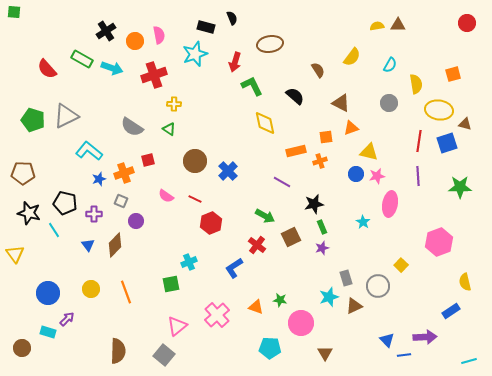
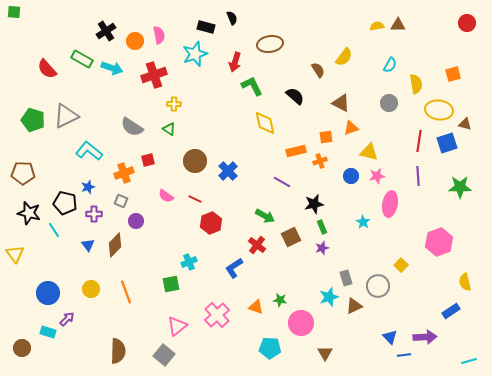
yellow semicircle at (352, 57): moved 8 px left
blue circle at (356, 174): moved 5 px left, 2 px down
blue star at (99, 179): moved 11 px left, 8 px down
blue triangle at (387, 340): moved 3 px right, 3 px up
